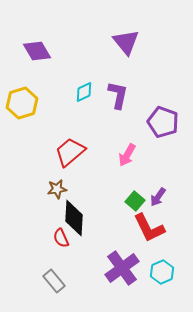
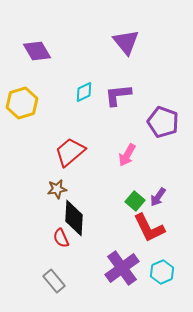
purple L-shape: rotated 108 degrees counterclockwise
